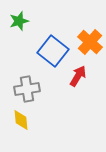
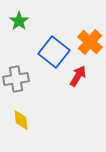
green star: rotated 18 degrees counterclockwise
blue square: moved 1 px right, 1 px down
gray cross: moved 11 px left, 10 px up
